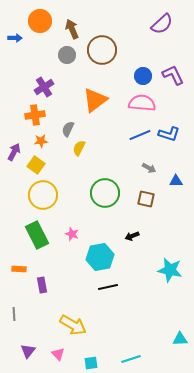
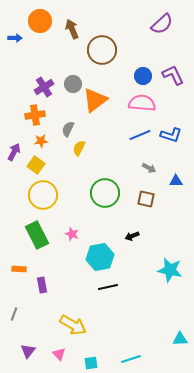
gray circle: moved 6 px right, 29 px down
blue L-shape: moved 2 px right, 1 px down
gray line: rotated 24 degrees clockwise
pink triangle: moved 1 px right
